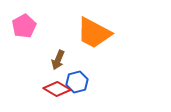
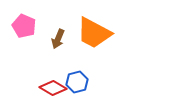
pink pentagon: rotated 20 degrees counterclockwise
brown arrow: moved 21 px up
red diamond: moved 4 px left, 1 px up
